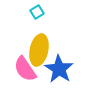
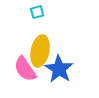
cyan square: rotated 16 degrees clockwise
yellow ellipse: moved 1 px right, 1 px down
